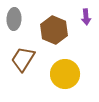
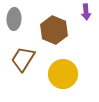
purple arrow: moved 5 px up
yellow circle: moved 2 px left
